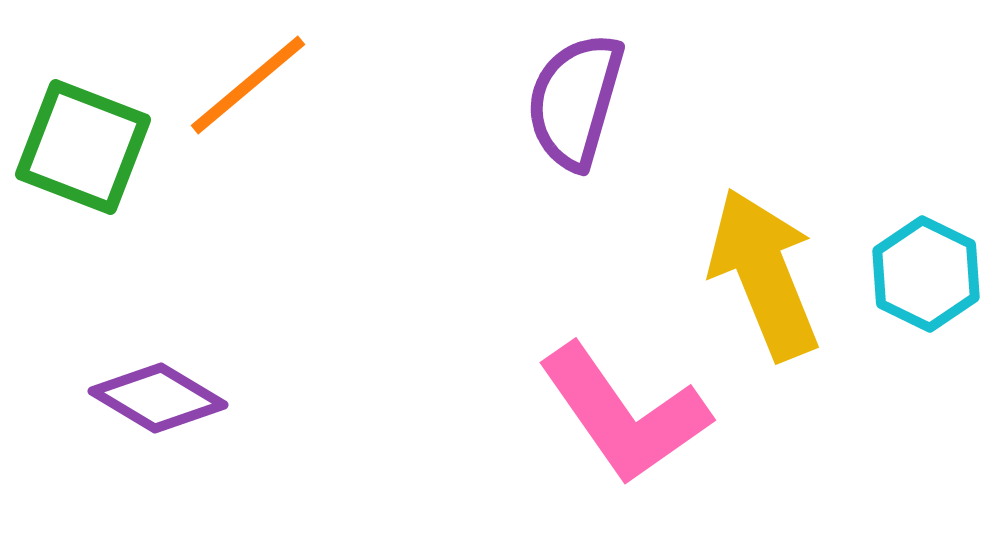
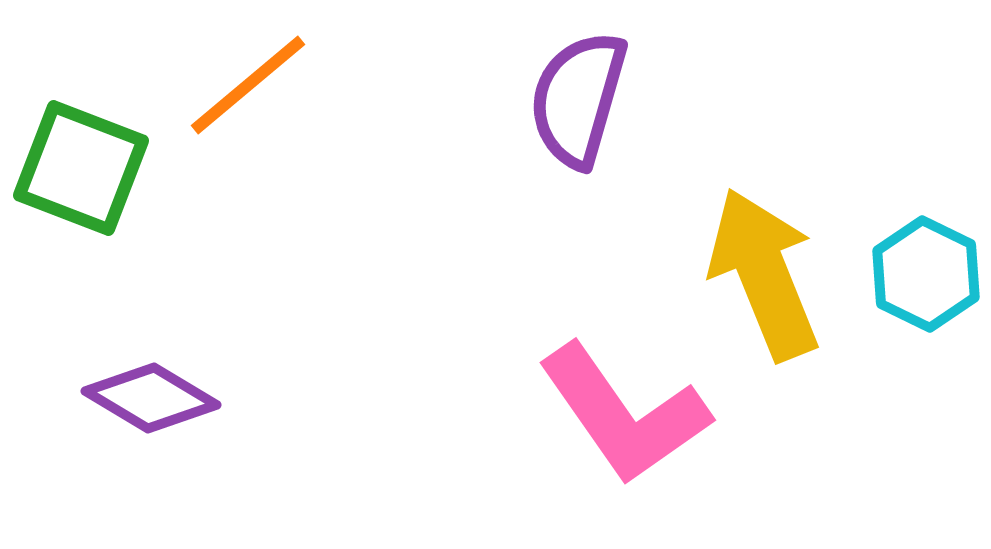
purple semicircle: moved 3 px right, 2 px up
green square: moved 2 px left, 21 px down
purple diamond: moved 7 px left
